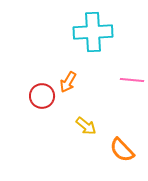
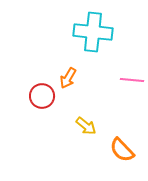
cyan cross: rotated 9 degrees clockwise
orange arrow: moved 4 px up
